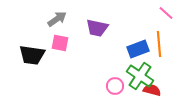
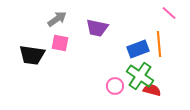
pink line: moved 3 px right
